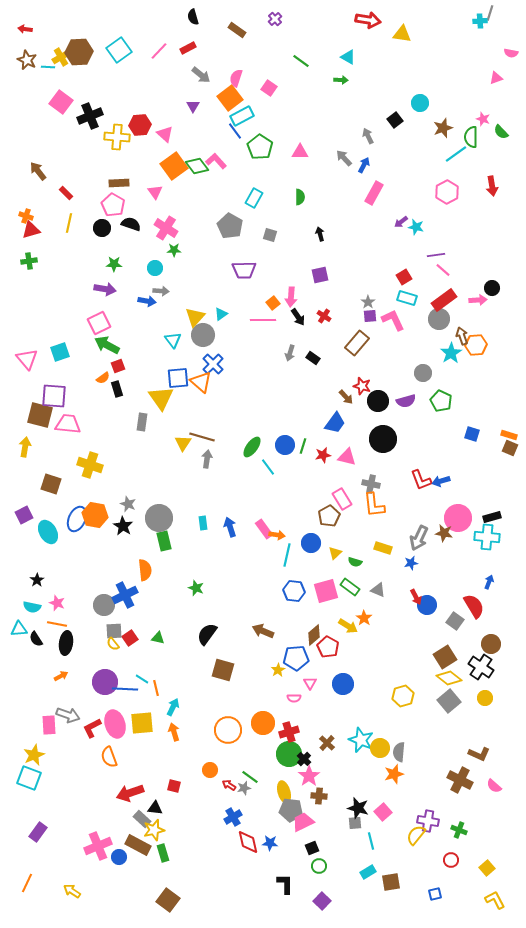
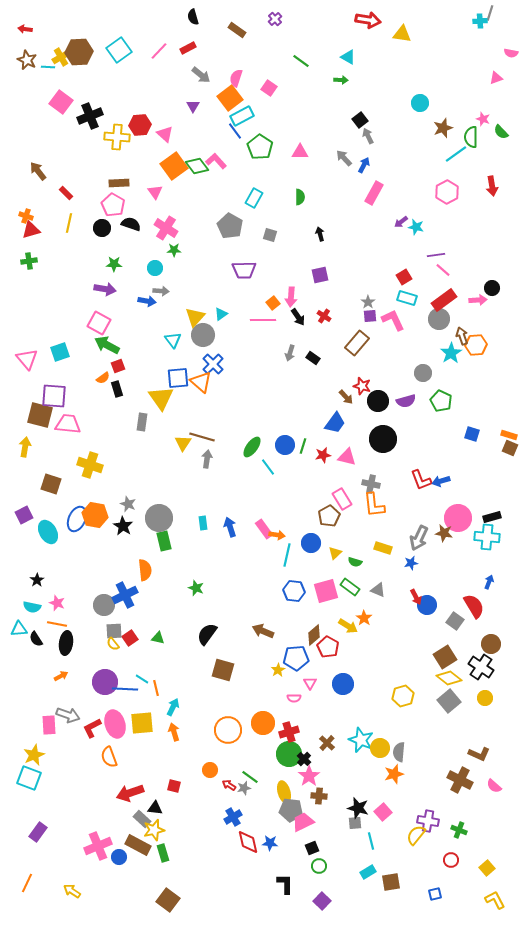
black square at (395, 120): moved 35 px left
pink square at (99, 323): rotated 35 degrees counterclockwise
